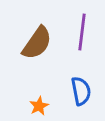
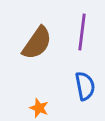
blue semicircle: moved 4 px right, 5 px up
orange star: moved 2 px down; rotated 24 degrees counterclockwise
